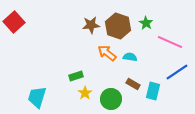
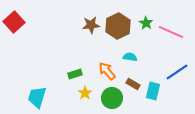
brown hexagon: rotated 15 degrees clockwise
pink line: moved 1 px right, 10 px up
orange arrow: moved 18 px down; rotated 12 degrees clockwise
green rectangle: moved 1 px left, 2 px up
green circle: moved 1 px right, 1 px up
